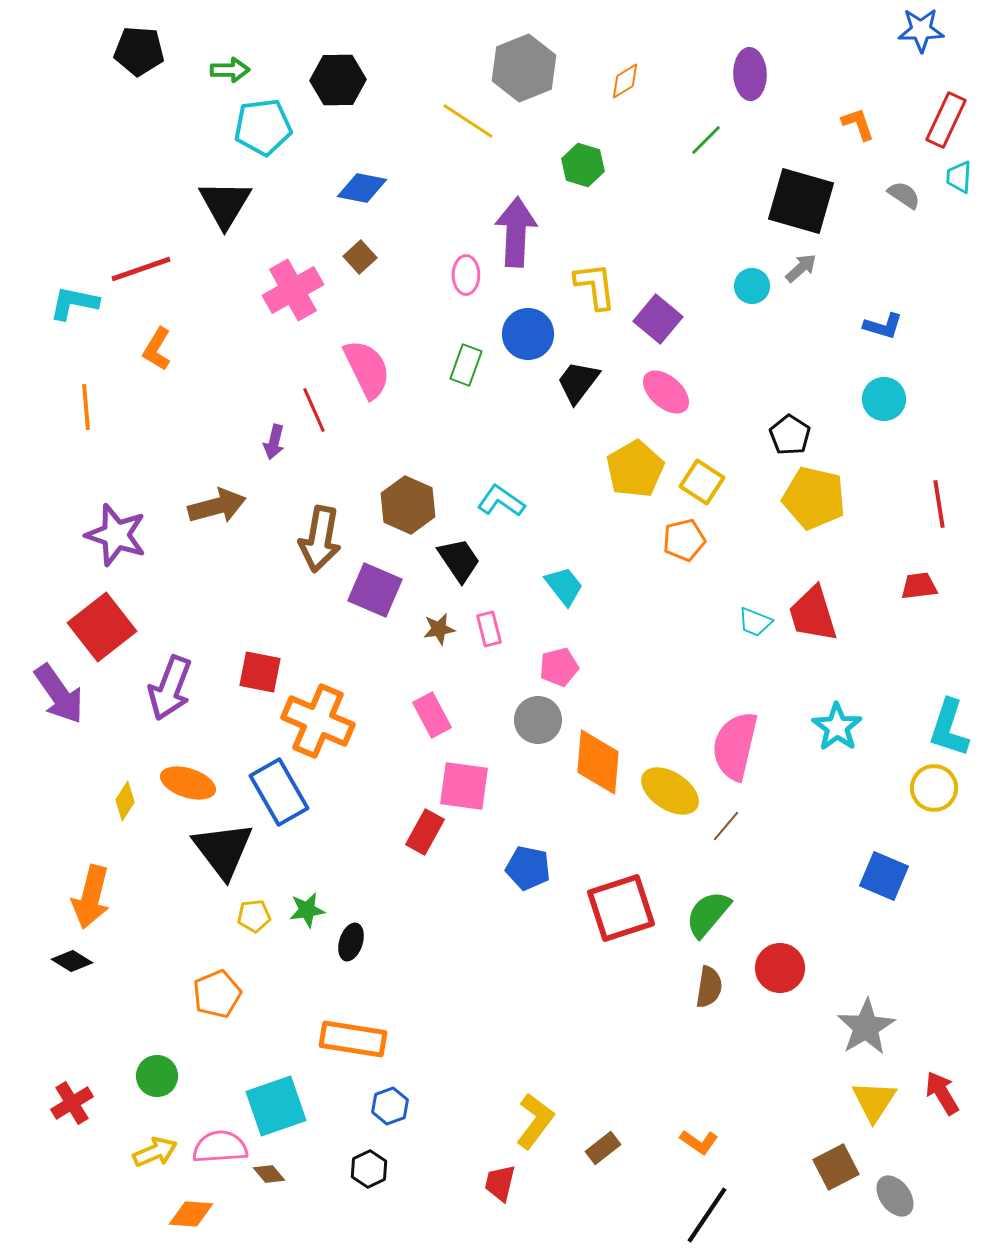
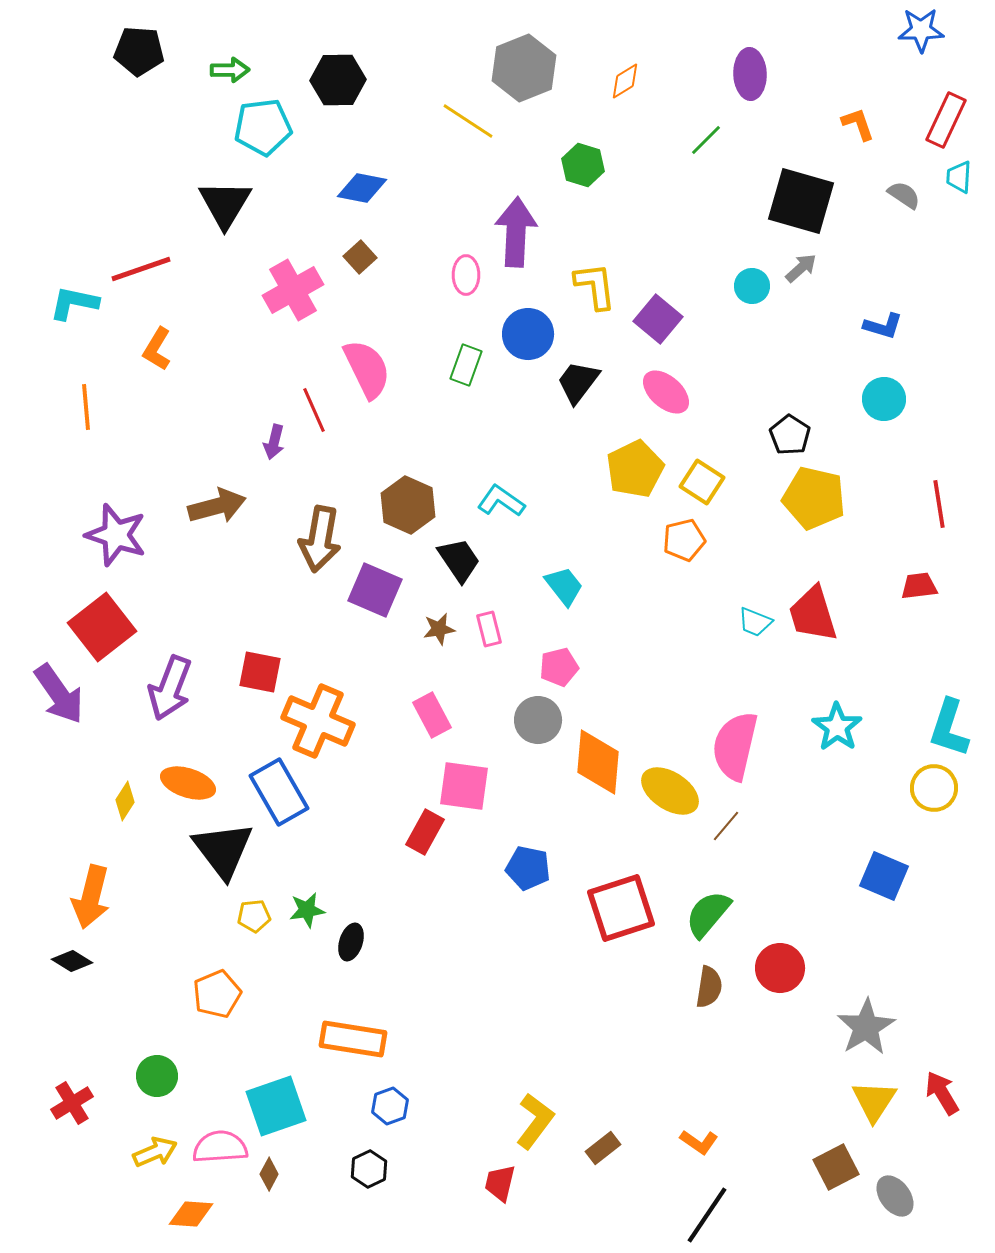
yellow pentagon at (635, 469): rotated 4 degrees clockwise
brown diamond at (269, 1174): rotated 68 degrees clockwise
